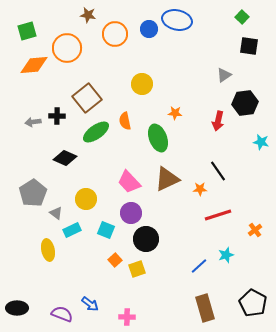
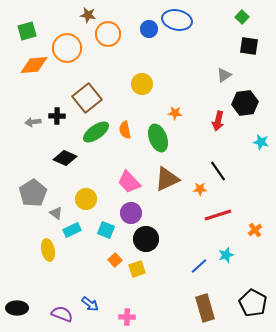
orange circle at (115, 34): moved 7 px left
orange semicircle at (125, 121): moved 9 px down
